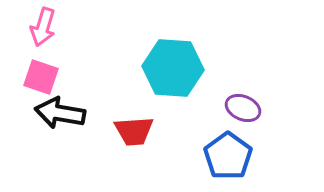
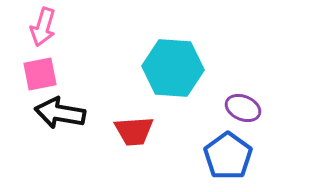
pink square: moved 1 px left, 3 px up; rotated 30 degrees counterclockwise
